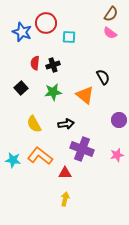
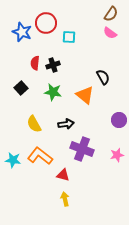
green star: rotated 18 degrees clockwise
red triangle: moved 2 px left, 2 px down; rotated 16 degrees clockwise
yellow arrow: rotated 24 degrees counterclockwise
